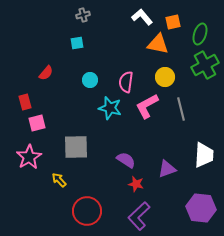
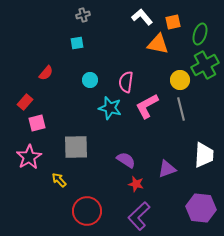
yellow circle: moved 15 px right, 3 px down
red rectangle: rotated 56 degrees clockwise
